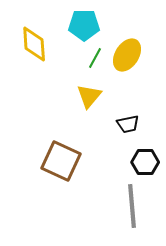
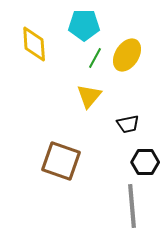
brown square: rotated 6 degrees counterclockwise
